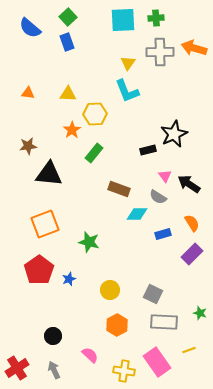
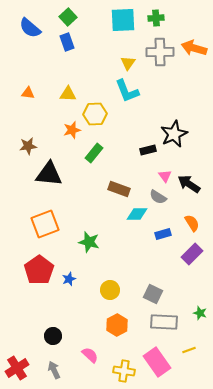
orange star at (72, 130): rotated 18 degrees clockwise
